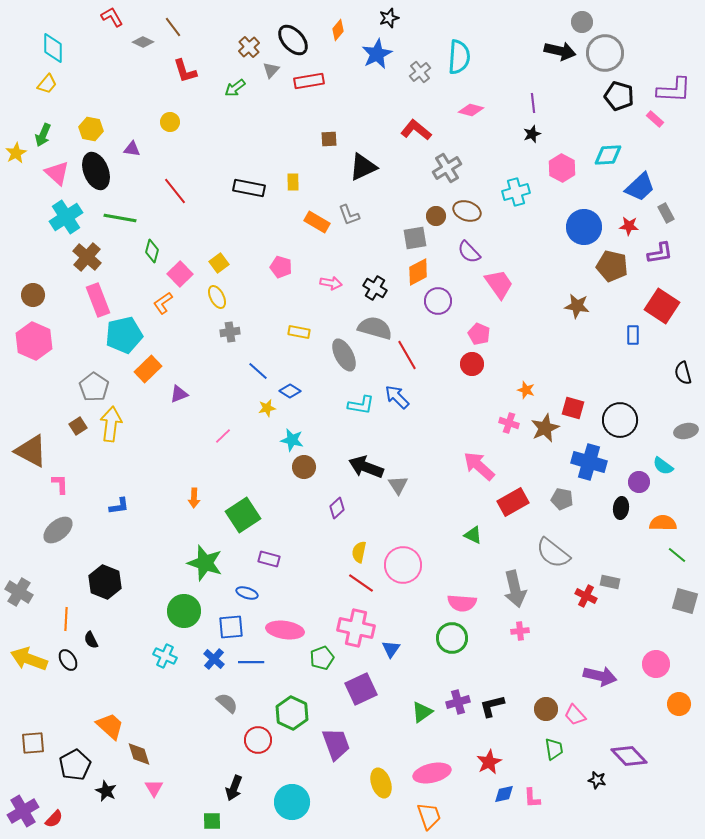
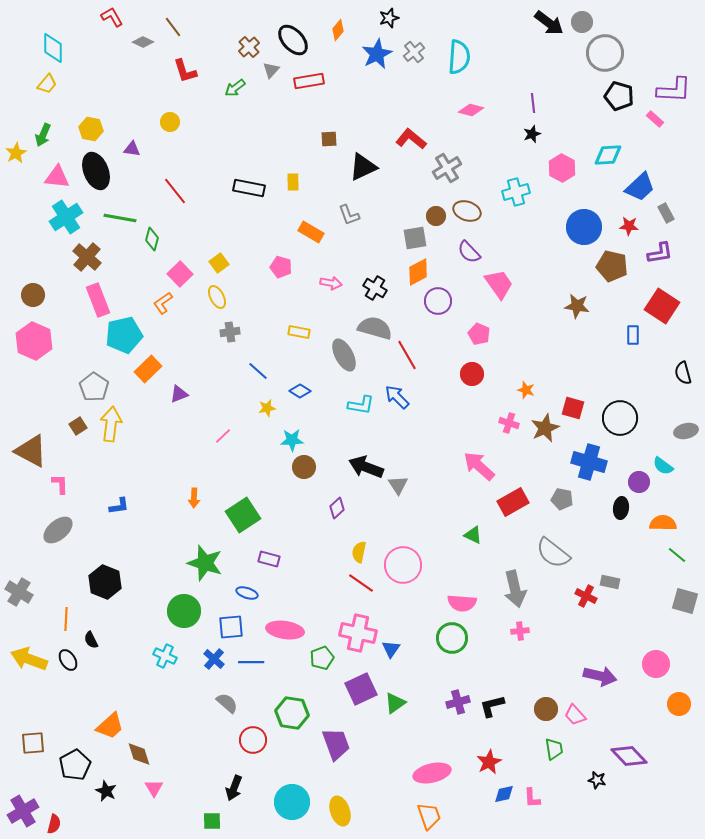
black arrow at (560, 51): moved 11 px left, 28 px up; rotated 24 degrees clockwise
gray cross at (420, 72): moved 6 px left, 20 px up
red L-shape at (416, 130): moved 5 px left, 9 px down
pink triangle at (57, 173): moved 4 px down; rotated 36 degrees counterclockwise
orange rectangle at (317, 222): moved 6 px left, 10 px down
green diamond at (152, 251): moved 12 px up
red circle at (472, 364): moved 10 px down
blue diamond at (290, 391): moved 10 px right
black circle at (620, 420): moved 2 px up
cyan star at (292, 440): rotated 15 degrees counterclockwise
pink cross at (356, 628): moved 2 px right, 5 px down
green triangle at (422, 712): moved 27 px left, 9 px up
green hexagon at (292, 713): rotated 16 degrees counterclockwise
orange trapezoid at (110, 726): rotated 96 degrees clockwise
red circle at (258, 740): moved 5 px left
yellow ellipse at (381, 783): moved 41 px left, 28 px down
red semicircle at (54, 819): moved 5 px down; rotated 30 degrees counterclockwise
